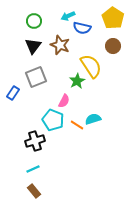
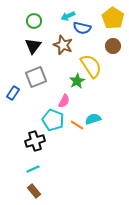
brown star: moved 3 px right
